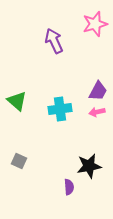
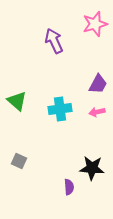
purple trapezoid: moved 7 px up
black star: moved 3 px right, 2 px down; rotated 15 degrees clockwise
